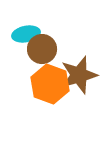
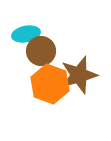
brown circle: moved 1 px left, 2 px down
